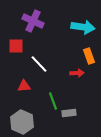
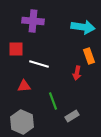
purple cross: rotated 20 degrees counterclockwise
red square: moved 3 px down
white line: rotated 30 degrees counterclockwise
red arrow: rotated 104 degrees clockwise
gray rectangle: moved 3 px right, 3 px down; rotated 24 degrees counterclockwise
